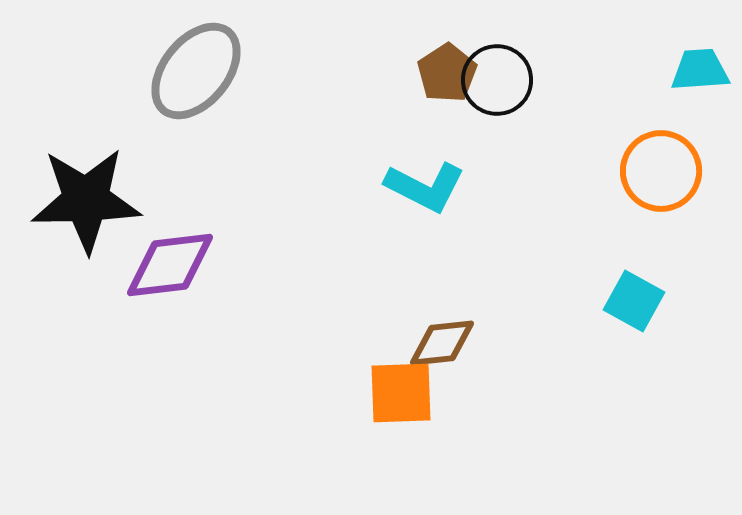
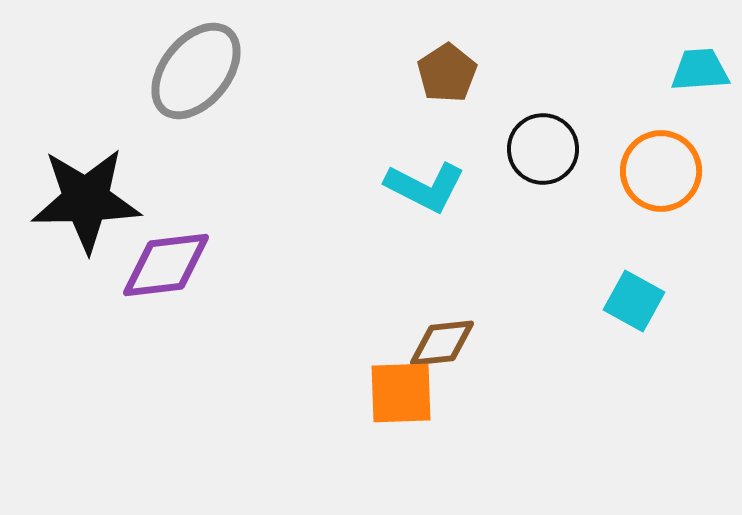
black circle: moved 46 px right, 69 px down
purple diamond: moved 4 px left
